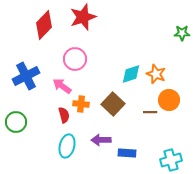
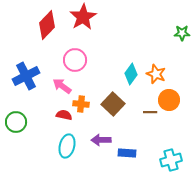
red star: rotated 12 degrees counterclockwise
red diamond: moved 3 px right
pink circle: moved 1 px down
cyan diamond: rotated 35 degrees counterclockwise
red semicircle: rotated 63 degrees counterclockwise
